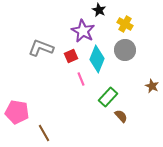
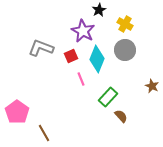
black star: rotated 16 degrees clockwise
pink pentagon: rotated 25 degrees clockwise
